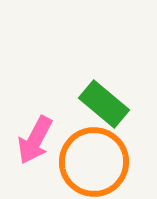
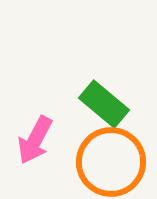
orange circle: moved 17 px right
